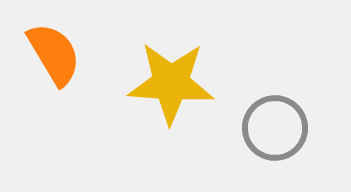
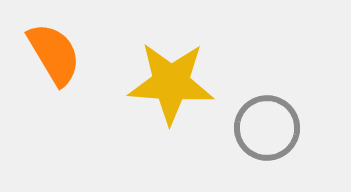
gray circle: moved 8 px left
